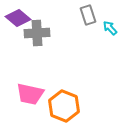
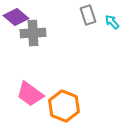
purple diamond: moved 2 px left, 1 px up
cyan arrow: moved 2 px right, 6 px up
gray cross: moved 4 px left
pink trapezoid: rotated 24 degrees clockwise
